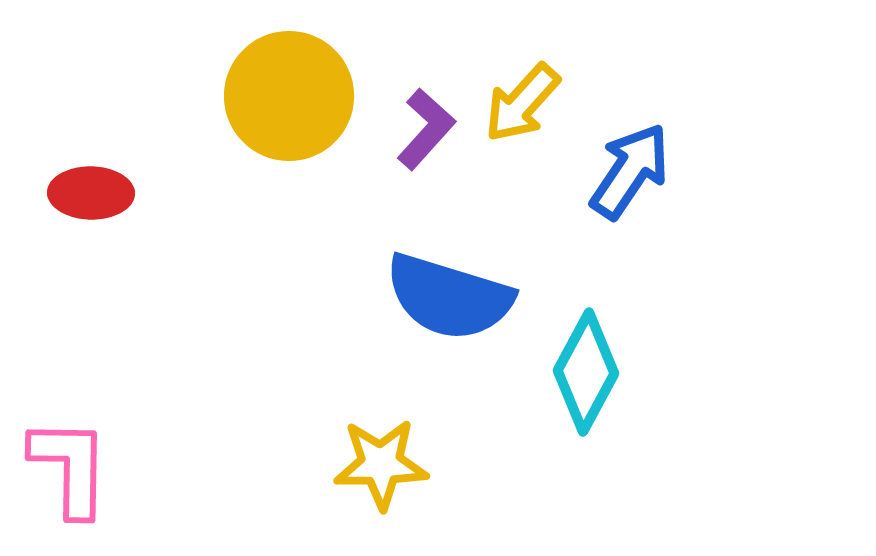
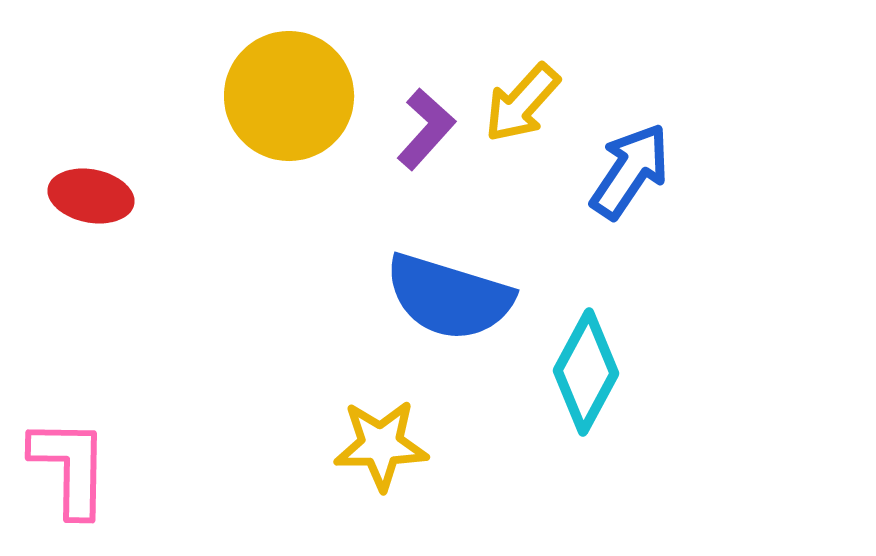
red ellipse: moved 3 px down; rotated 10 degrees clockwise
yellow star: moved 19 px up
